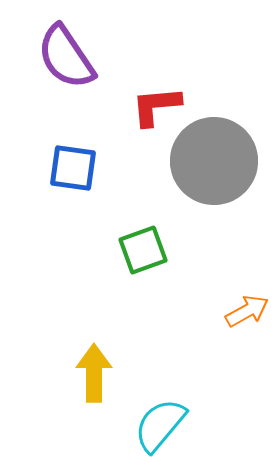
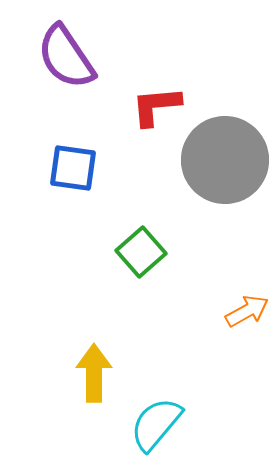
gray circle: moved 11 px right, 1 px up
green square: moved 2 px left, 2 px down; rotated 21 degrees counterclockwise
cyan semicircle: moved 4 px left, 1 px up
